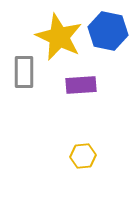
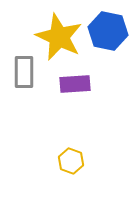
purple rectangle: moved 6 px left, 1 px up
yellow hexagon: moved 12 px left, 5 px down; rotated 25 degrees clockwise
